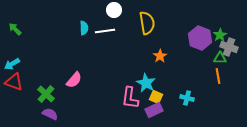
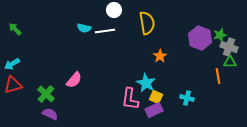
cyan semicircle: rotated 104 degrees clockwise
green star: rotated 16 degrees clockwise
green triangle: moved 10 px right, 4 px down
red triangle: moved 1 px left, 3 px down; rotated 36 degrees counterclockwise
pink L-shape: moved 1 px down
